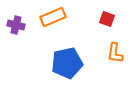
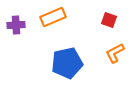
red square: moved 2 px right, 1 px down
purple cross: rotated 18 degrees counterclockwise
orange L-shape: rotated 55 degrees clockwise
